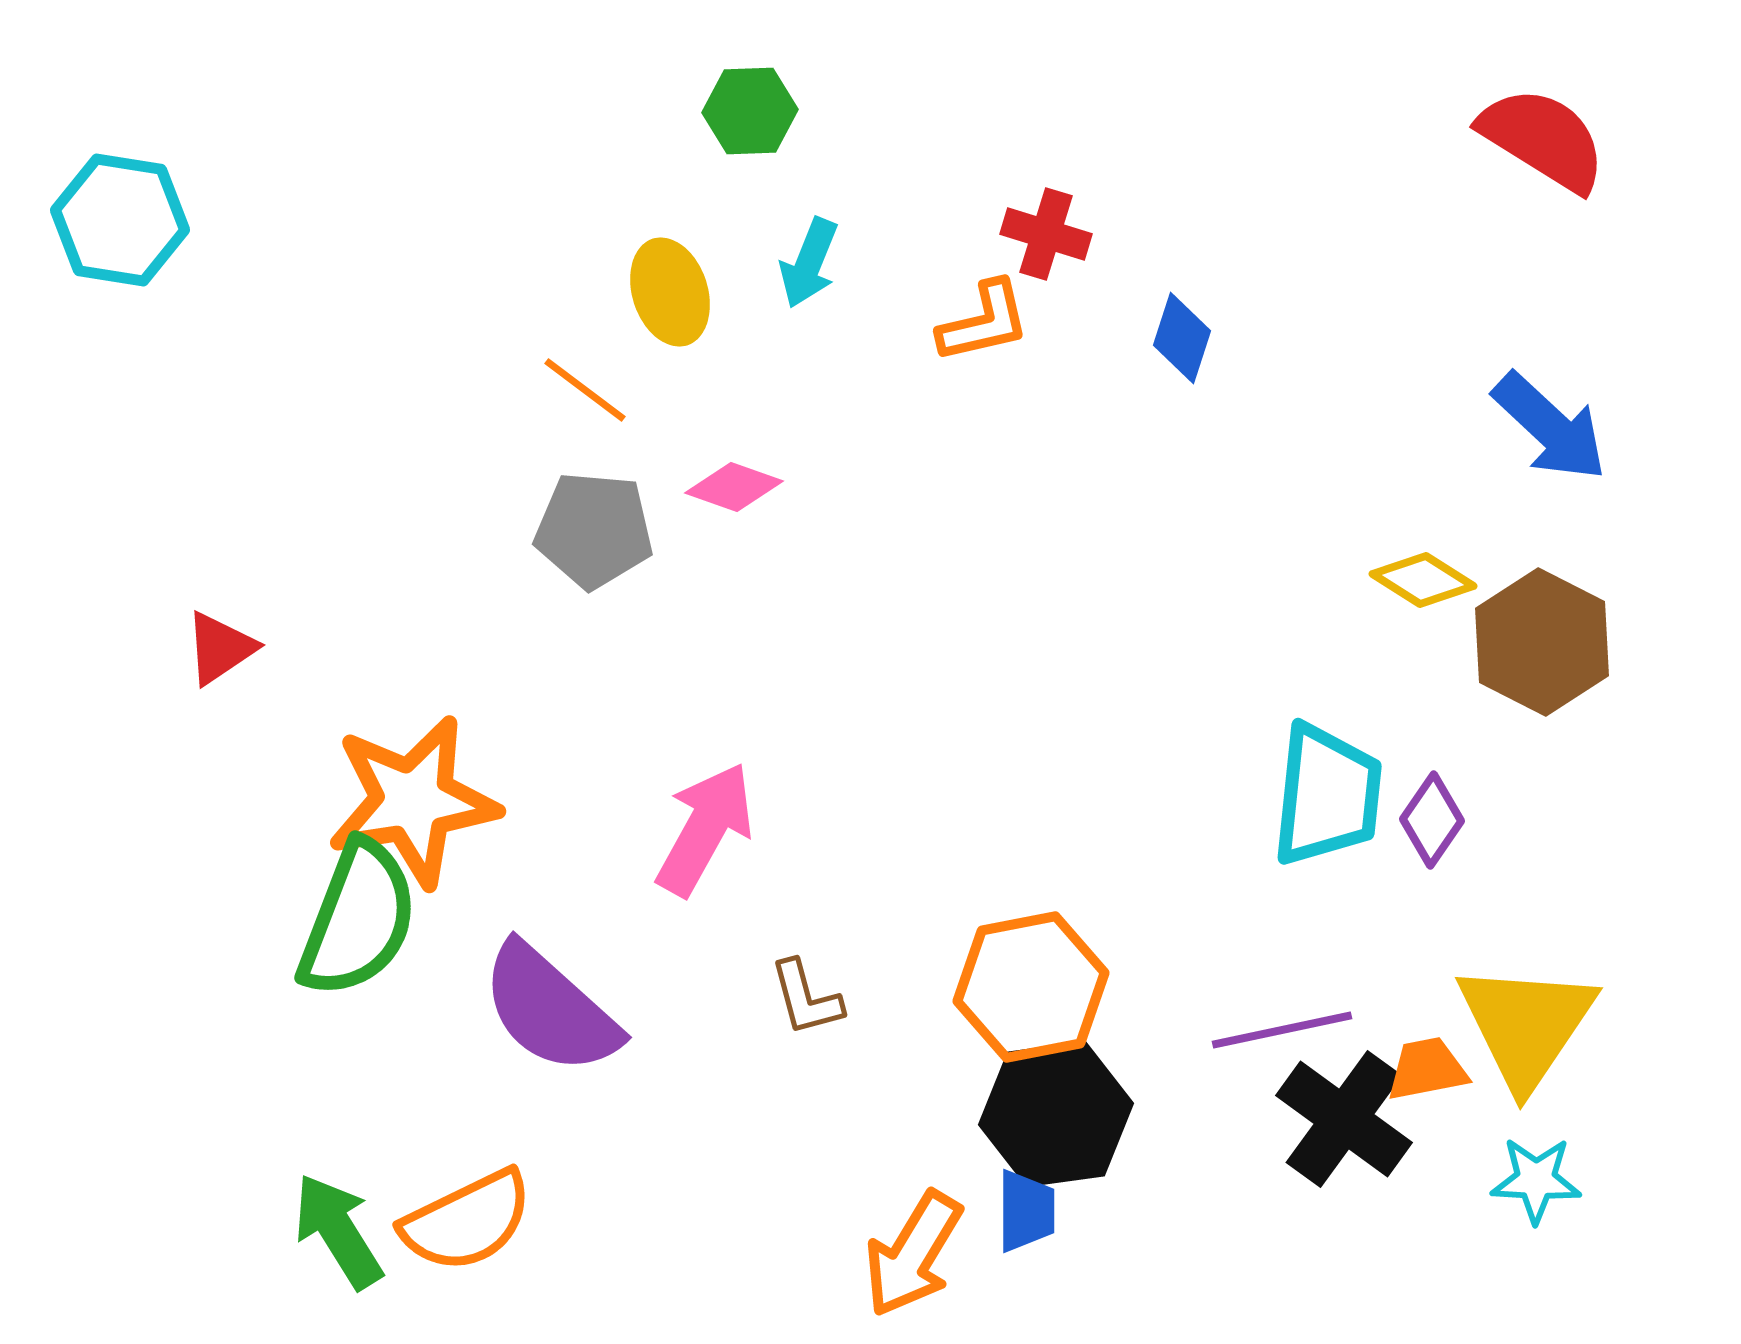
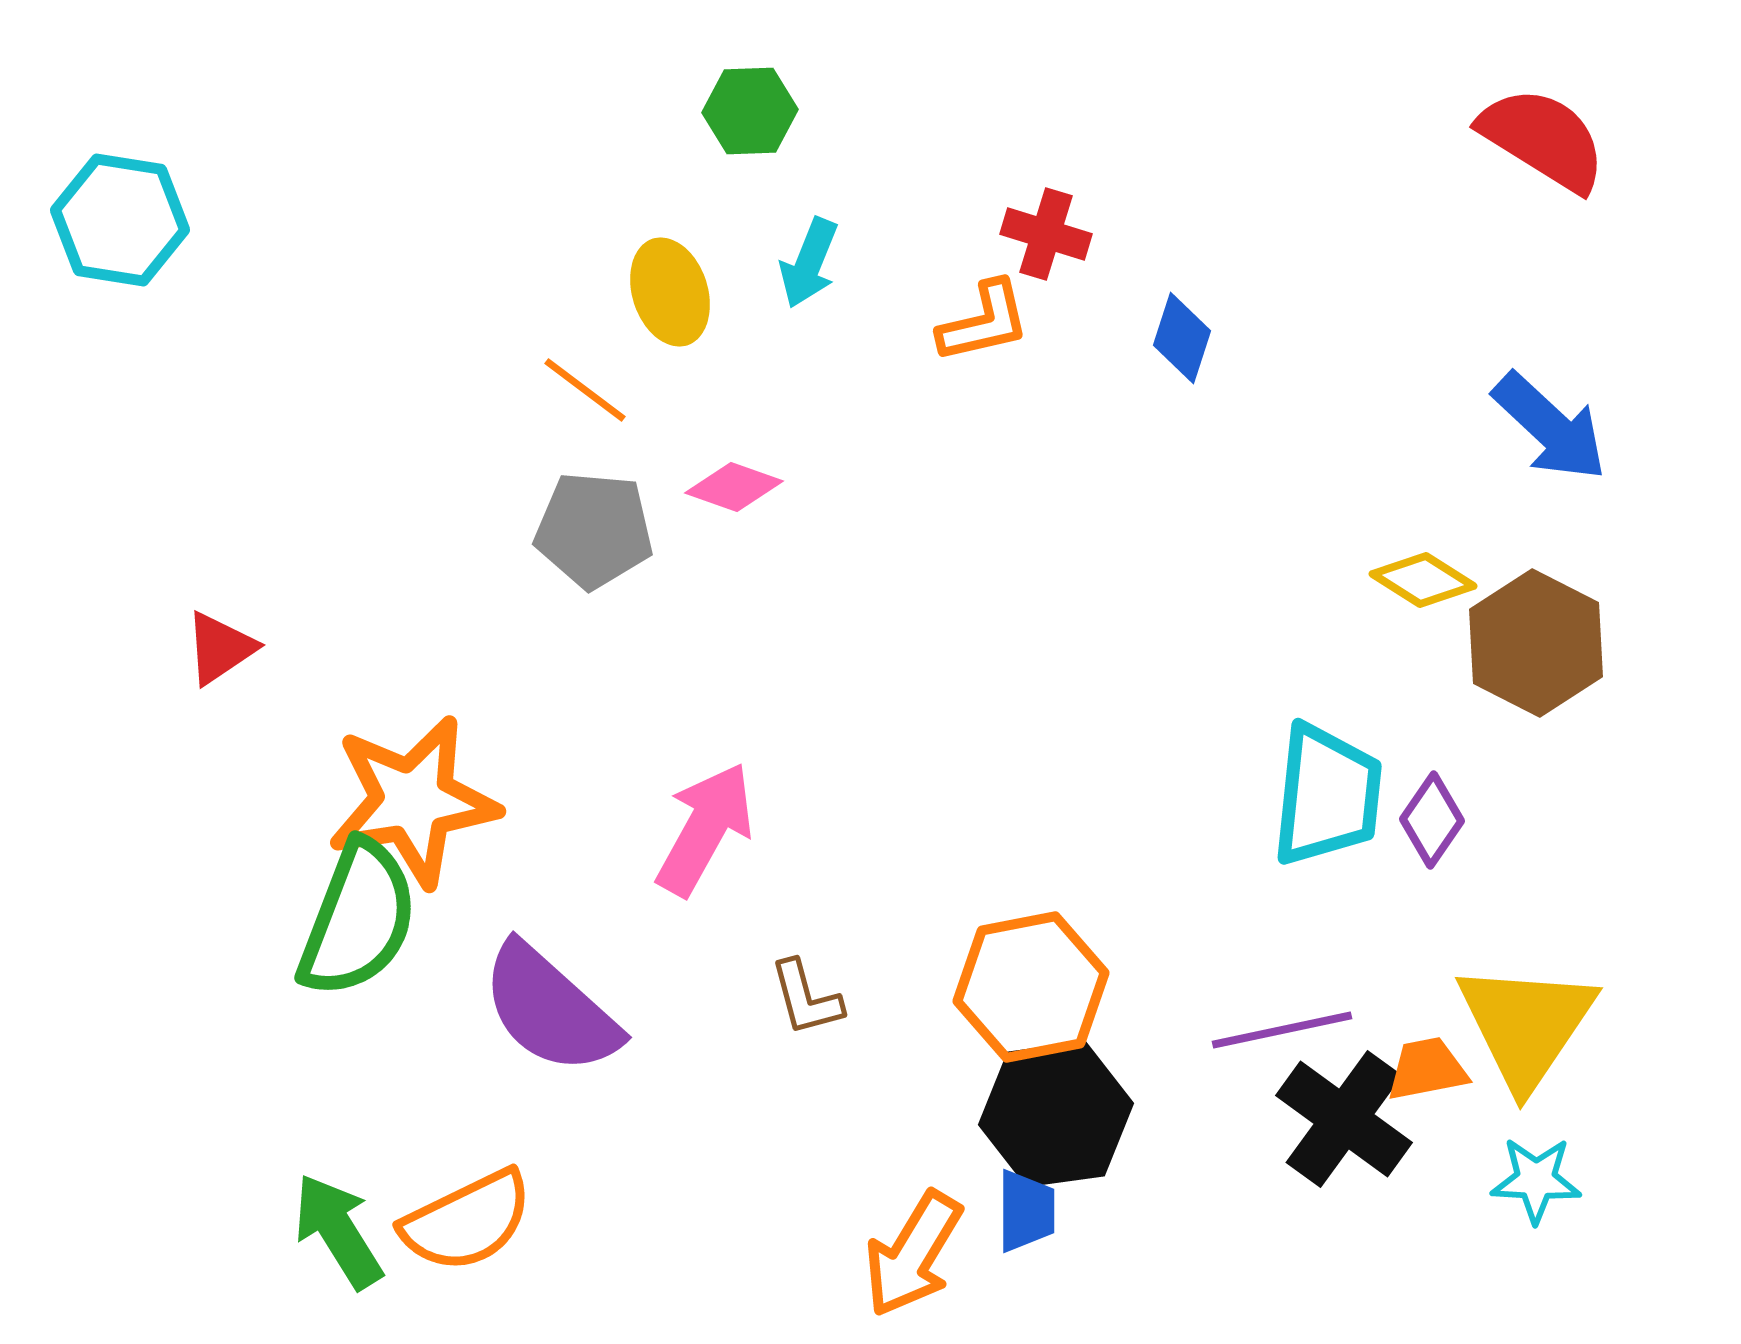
brown hexagon: moved 6 px left, 1 px down
